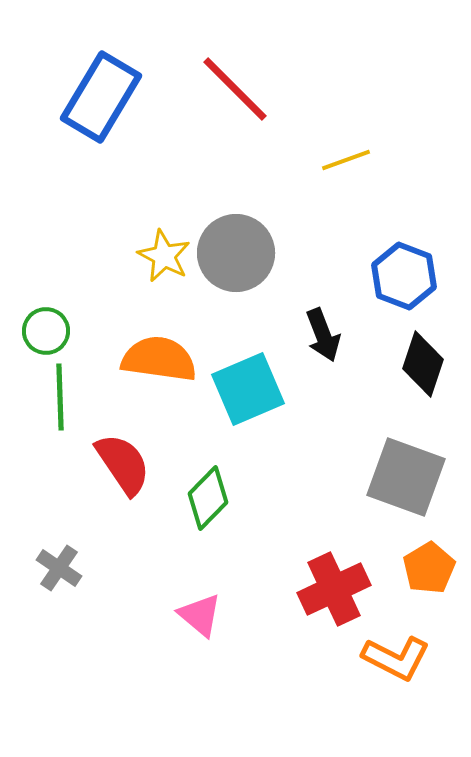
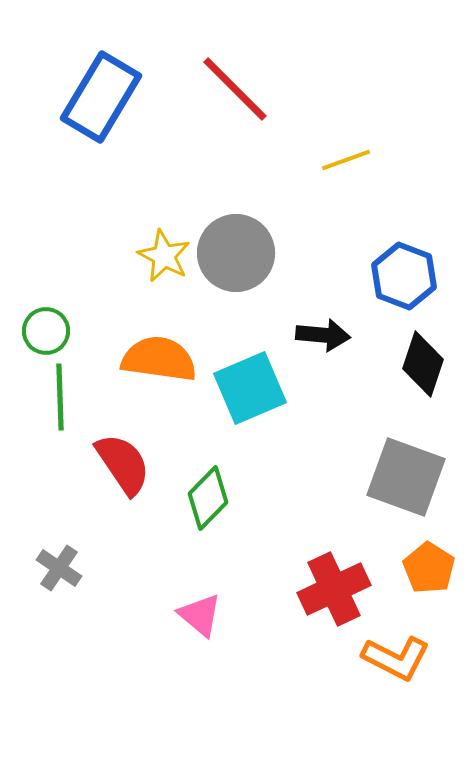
black arrow: rotated 64 degrees counterclockwise
cyan square: moved 2 px right, 1 px up
orange pentagon: rotated 9 degrees counterclockwise
